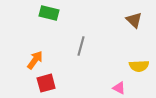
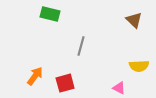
green rectangle: moved 1 px right, 1 px down
orange arrow: moved 16 px down
red square: moved 19 px right
